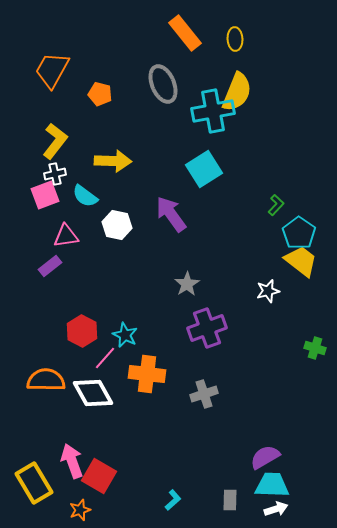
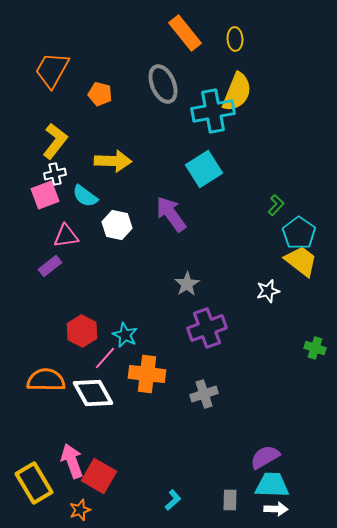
white arrow: rotated 20 degrees clockwise
